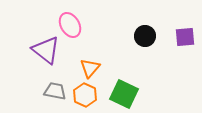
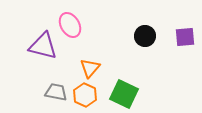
purple triangle: moved 3 px left, 4 px up; rotated 24 degrees counterclockwise
gray trapezoid: moved 1 px right, 1 px down
